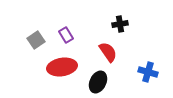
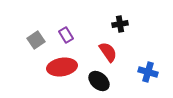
black ellipse: moved 1 px right, 1 px up; rotated 75 degrees counterclockwise
